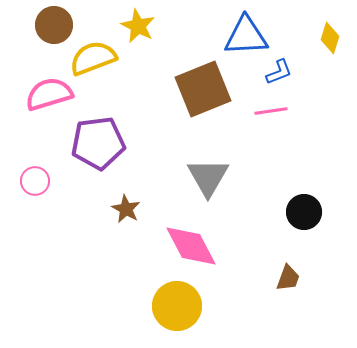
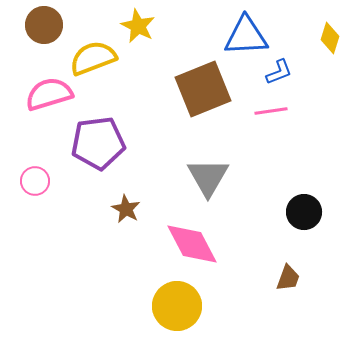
brown circle: moved 10 px left
pink diamond: moved 1 px right, 2 px up
